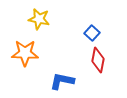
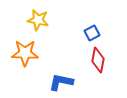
yellow star: moved 1 px left, 1 px down
blue square: rotated 21 degrees clockwise
blue L-shape: moved 1 px left, 1 px down
